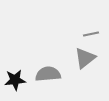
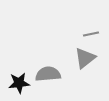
black star: moved 4 px right, 3 px down
